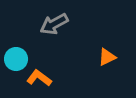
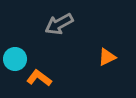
gray arrow: moved 5 px right
cyan circle: moved 1 px left
